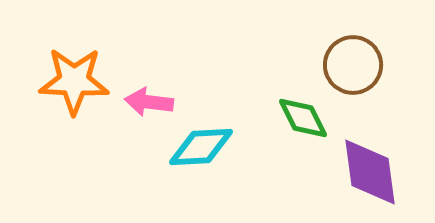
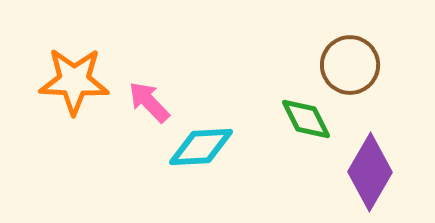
brown circle: moved 3 px left
pink arrow: rotated 39 degrees clockwise
green diamond: moved 3 px right, 1 px down
purple diamond: rotated 38 degrees clockwise
